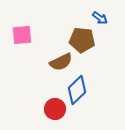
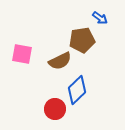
pink square: moved 19 px down; rotated 15 degrees clockwise
brown pentagon: rotated 15 degrees counterclockwise
brown semicircle: moved 1 px left, 1 px up
